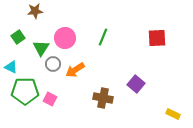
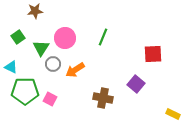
red square: moved 4 px left, 16 px down
